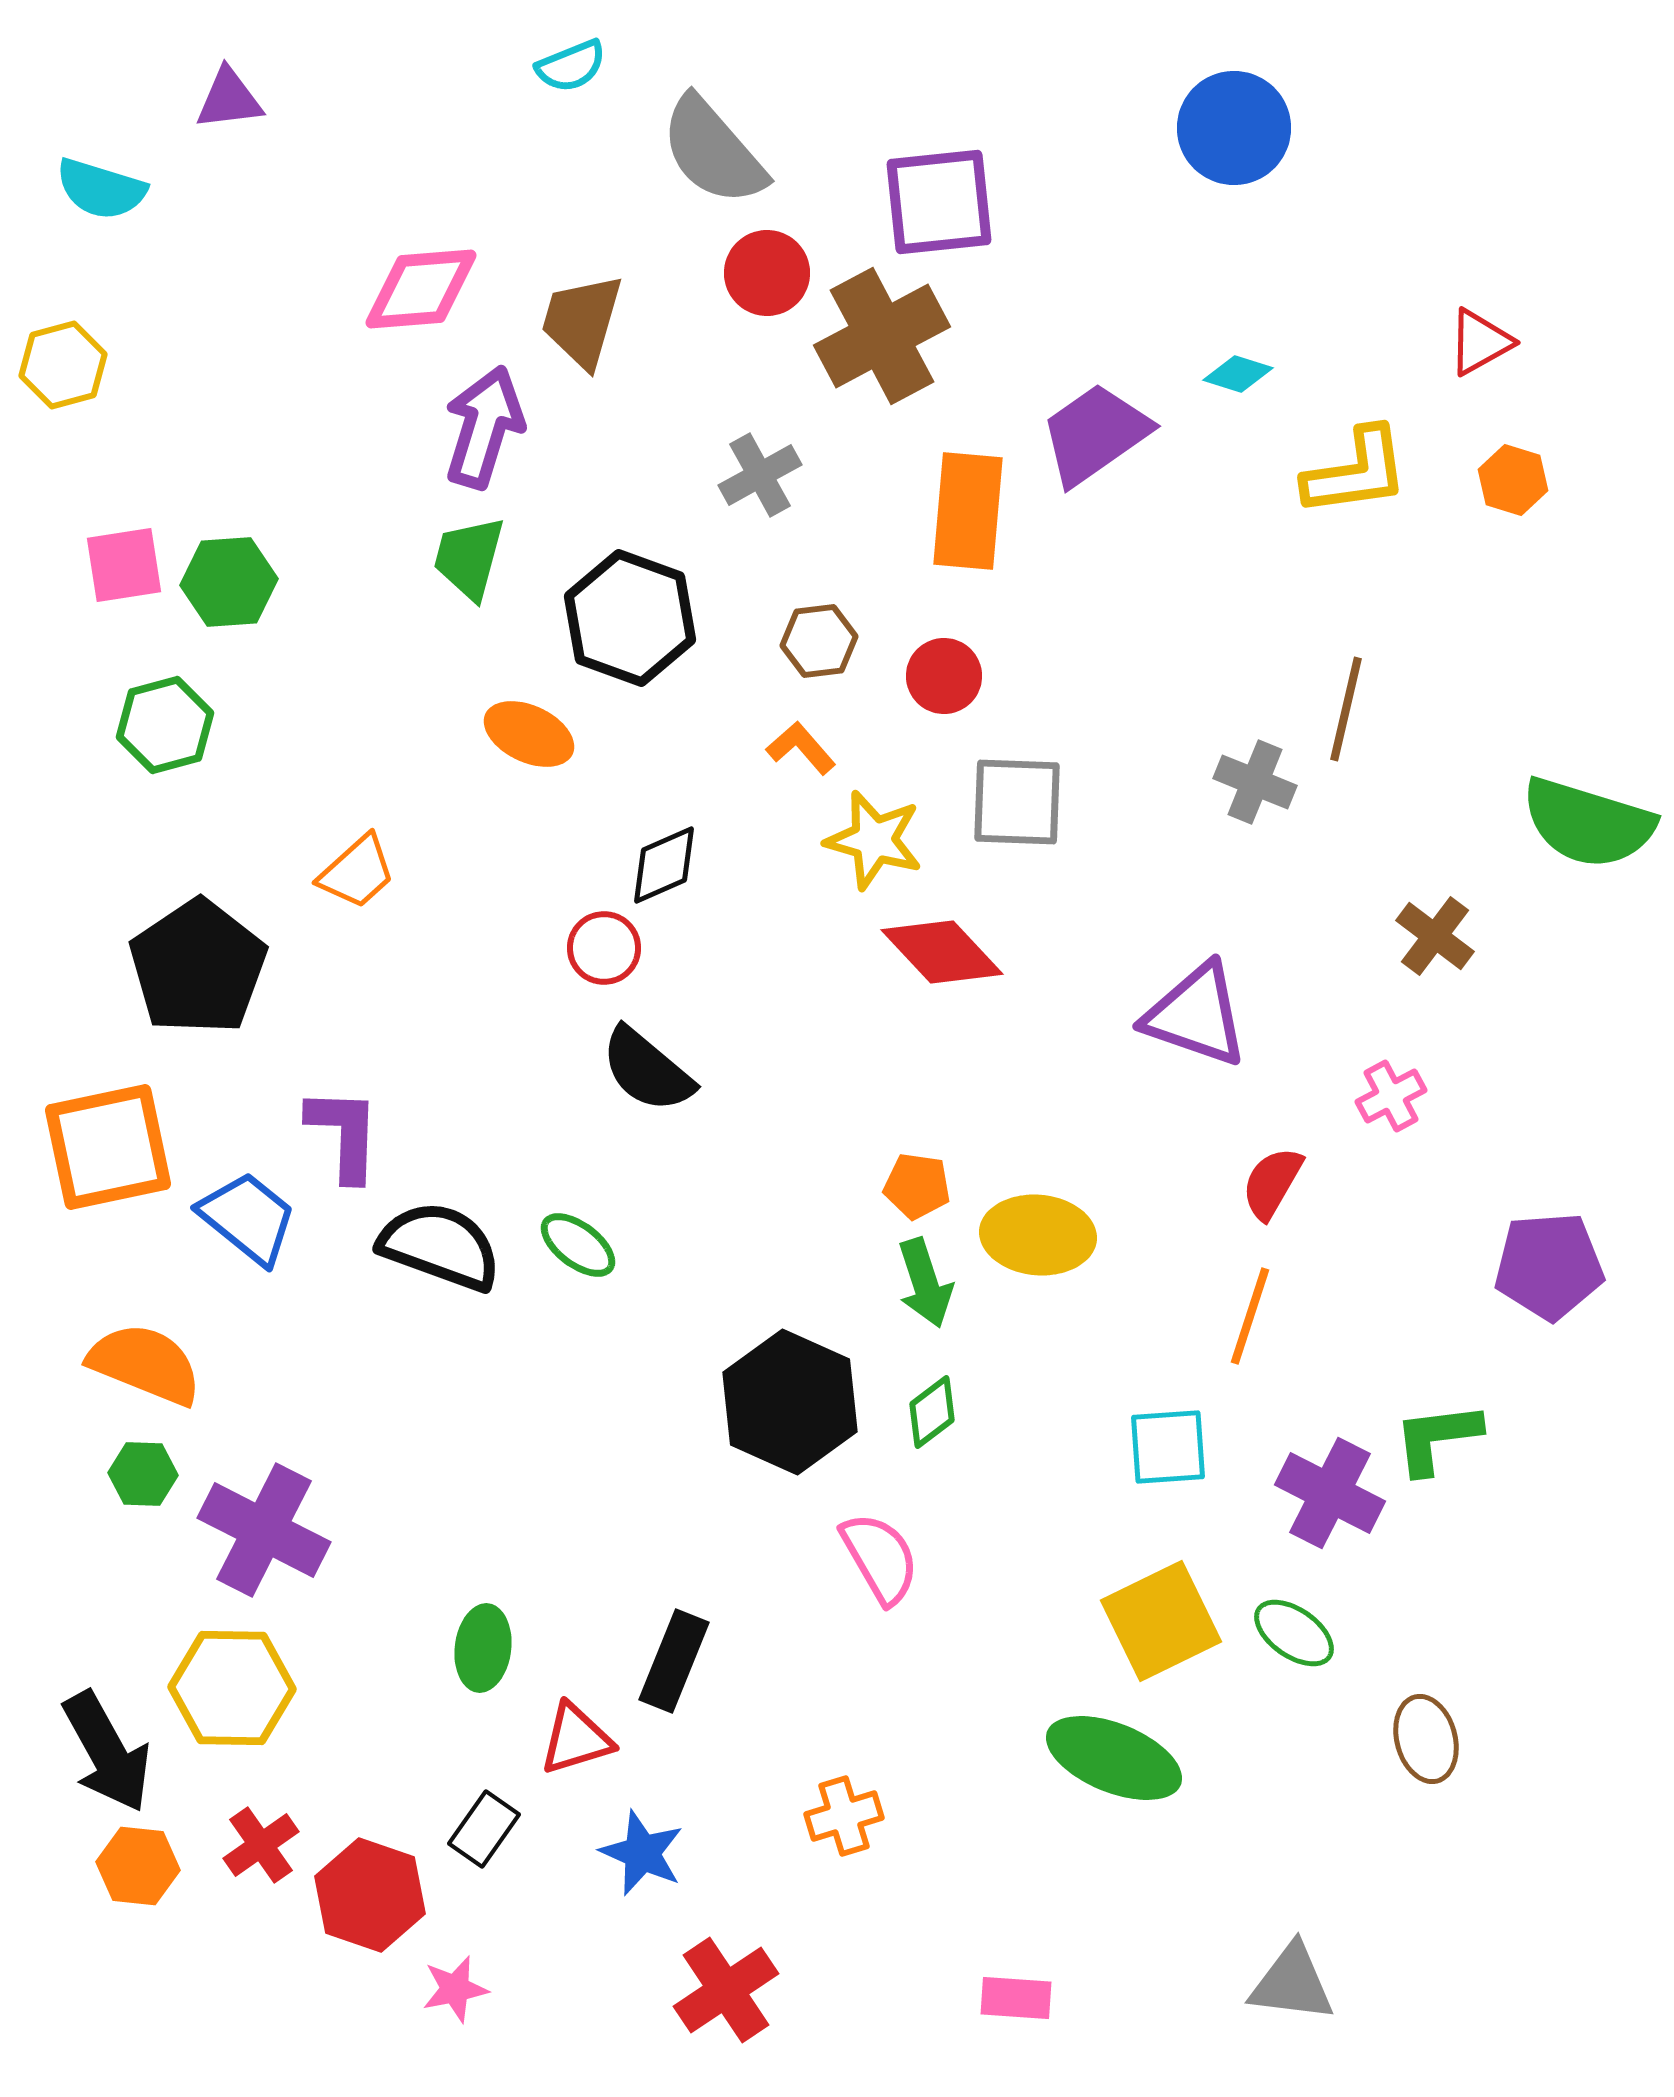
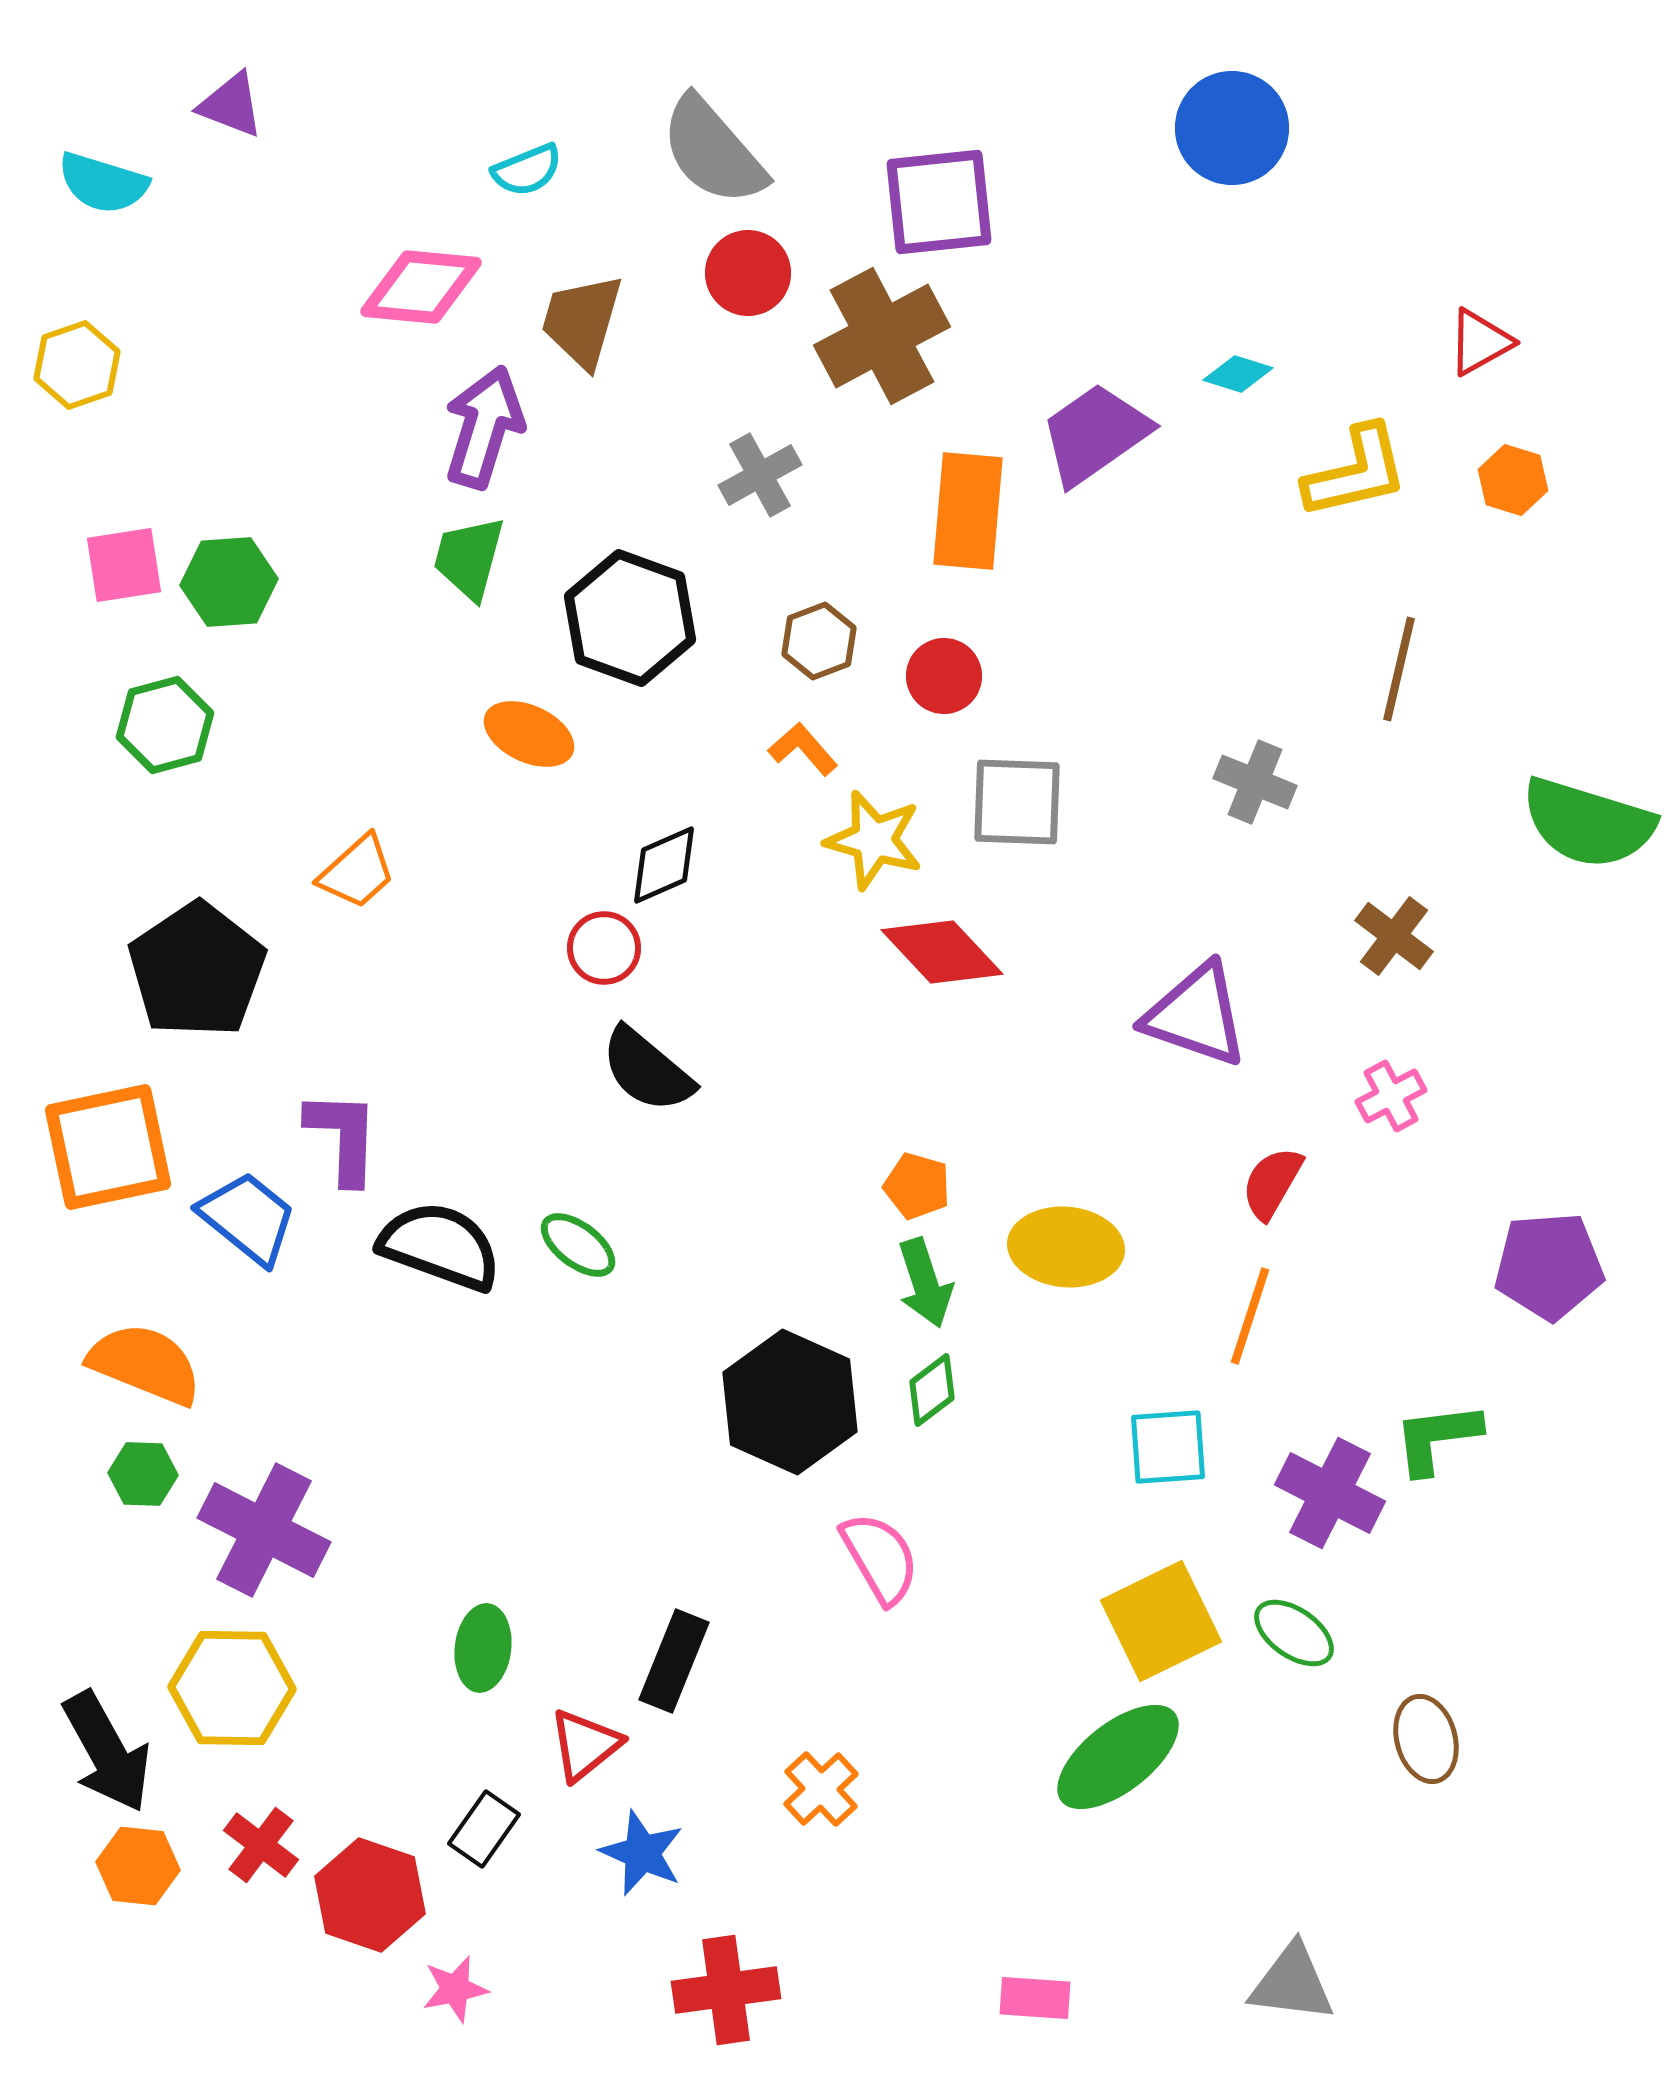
cyan semicircle at (571, 66): moved 44 px left, 104 px down
purple triangle at (229, 99): moved 2 px right, 6 px down; rotated 28 degrees clockwise
blue circle at (1234, 128): moved 2 px left
cyan semicircle at (101, 189): moved 2 px right, 6 px up
red circle at (767, 273): moved 19 px left
pink diamond at (421, 289): moved 2 px up; rotated 10 degrees clockwise
yellow hexagon at (63, 365): moved 14 px right; rotated 4 degrees counterclockwise
yellow L-shape at (1356, 472): rotated 5 degrees counterclockwise
brown hexagon at (819, 641): rotated 14 degrees counterclockwise
brown line at (1346, 709): moved 53 px right, 40 px up
orange L-shape at (801, 748): moved 2 px right, 1 px down
brown cross at (1435, 936): moved 41 px left
black pentagon at (198, 967): moved 1 px left, 3 px down
purple L-shape at (344, 1134): moved 1 px left, 3 px down
orange pentagon at (917, 1186): rotated 8 degrees clockwise
yellow ellipse at (1038, 1235): moved 28 px right, 12 px down
green diamond at (932, 1412): moved 22 px up
red triangle at (576, 1739): moved 9 px right, 6 px down; rotated 22 degrees counterclockwise
green ellipse at (1114, 1758): moved 4 px right, 1 px up; rotated 60 degrees counterclockwise
orange cross at (844, 1816): moved 23 px left, 27 px up; rotated 26 degrees counterclockwise
red cross at (261, 1845): rotated 18 degrees counterclockwise
red cross at (726, 1990): rotated 26 degrees clockwise
pink rectangle at (1016, 1998): moved 19 px right
